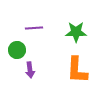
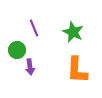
purple line: rotated 72 degrees clockwise
green star: moved 3 px left; rotated 25 degrees clockwise
purple arrow: moved 3 px up
